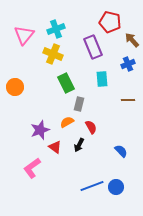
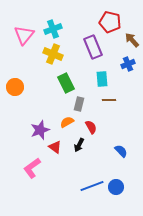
cyan cross: moved 3 px left
brown line: moved 19 px left
